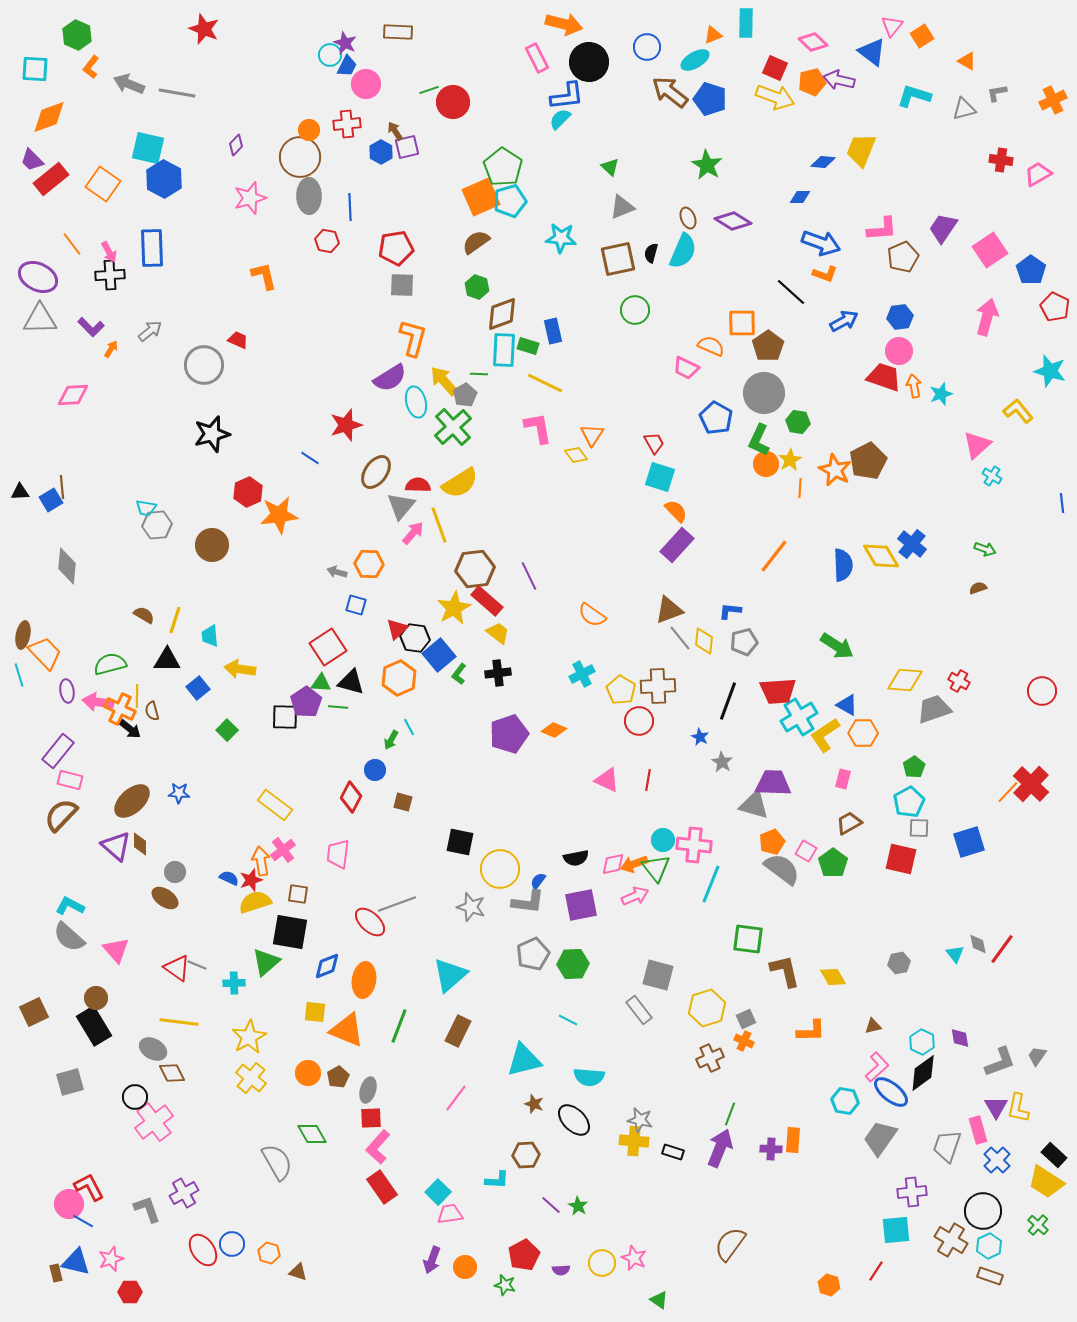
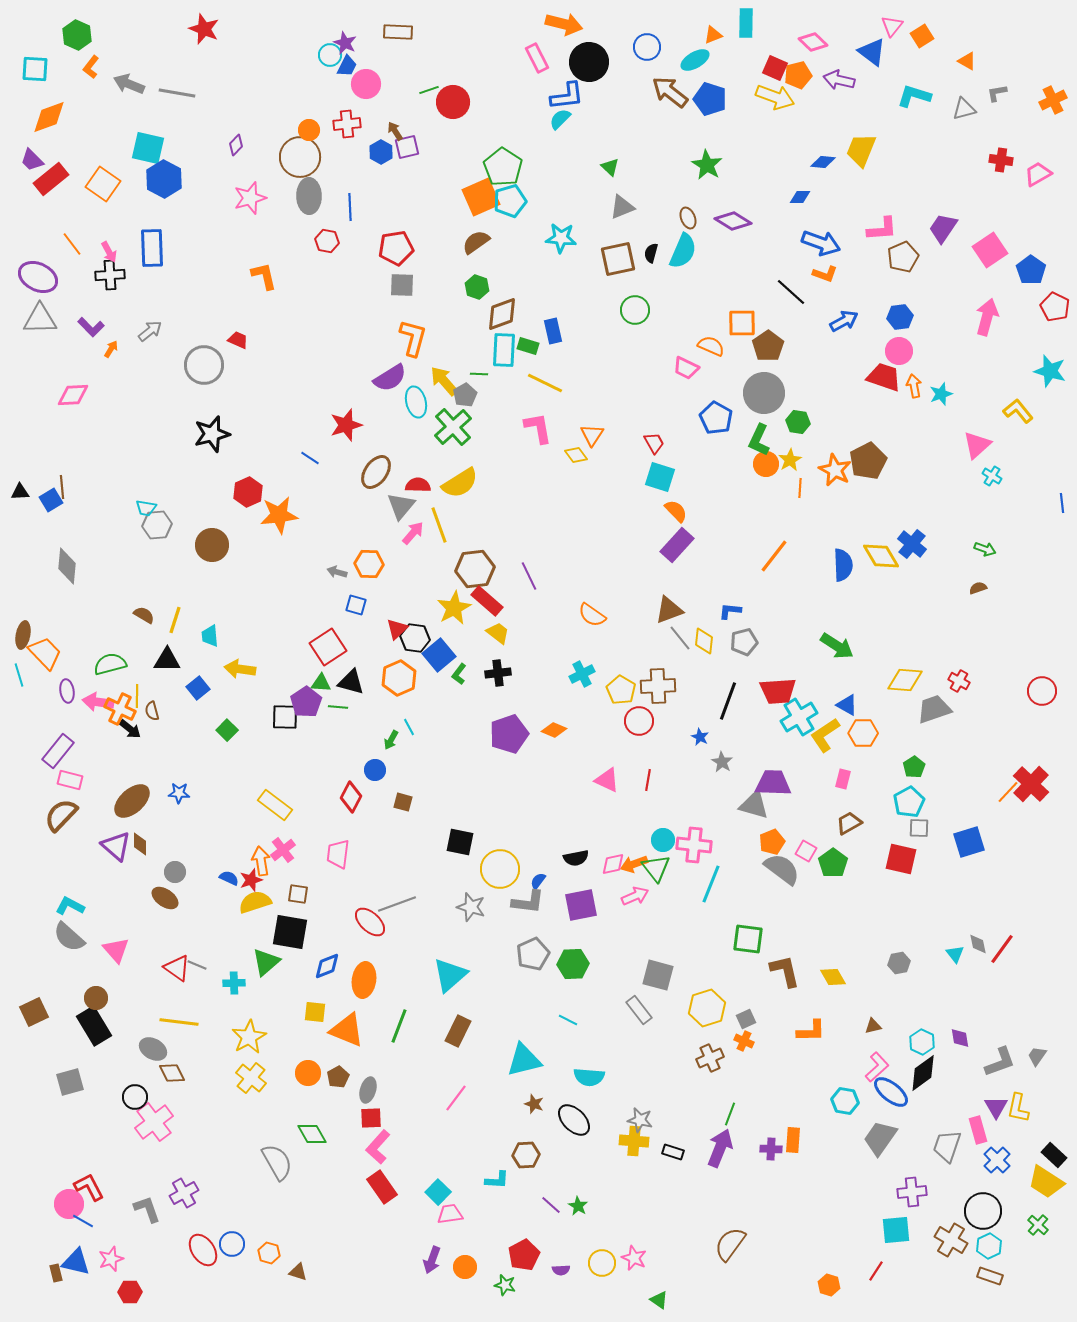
orange pentagon at (812, 82): moved 14 px left, 7 px up
